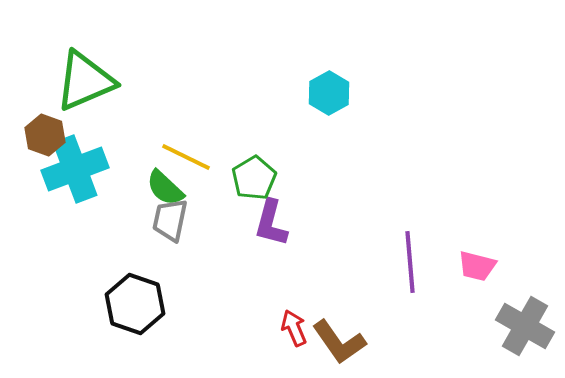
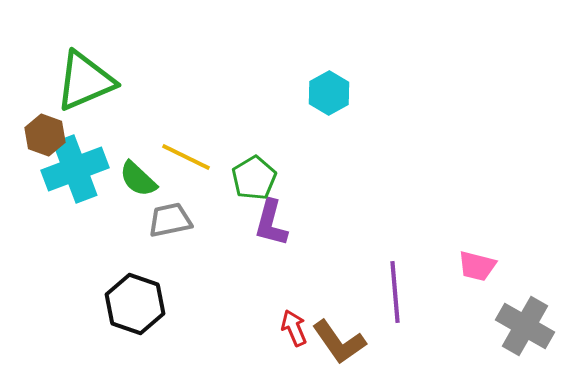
green semicircle: moved 27 px left, 9 px up
gray trapezoid: rotated 66 degrees clockwise
purple line: moved 15 px left, 30 px down
